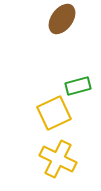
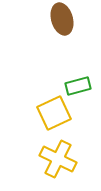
brown ellipse: rotated 52 degrees counterclockwise
